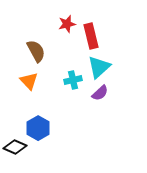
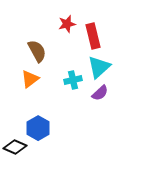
red rectangle: moved 2 px right
brown semicircle: moved 1 px right
orange triangle: moved 1 px right, 2 px up; rotated 36 degrees clockwise
